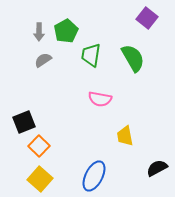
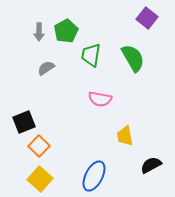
gray semicircle: moved 3 px right, 8 px down
black semicircle: moved 6 px left, 3 px up
